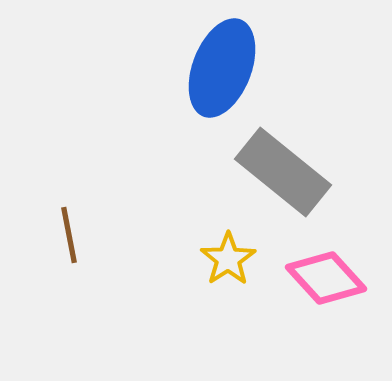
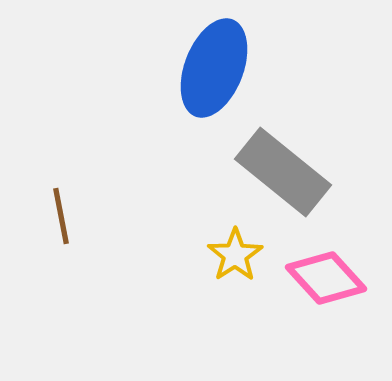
blue ellipse: moved 8 px left
brown line: moved 8 px left, 19 px up
yellow star: moved 7 px right, 4 px up
